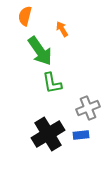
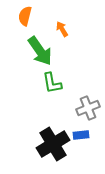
black cross: moved 5 px right, 10 px down
